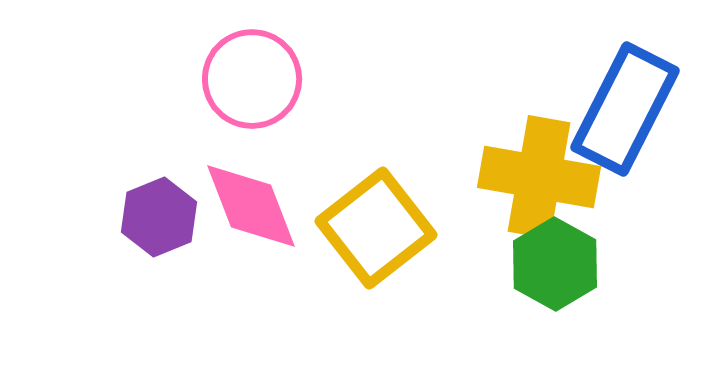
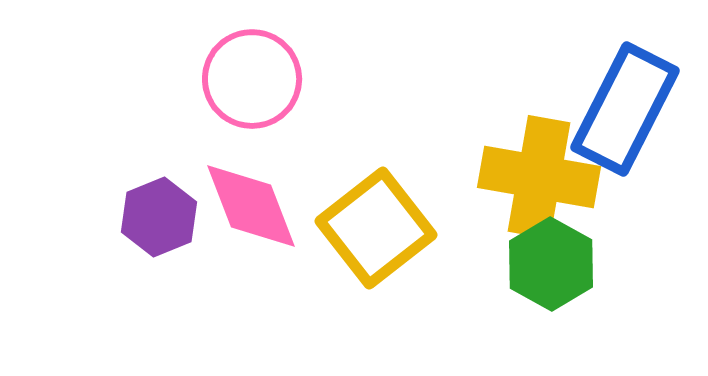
green hexagon: moved 4 px left
